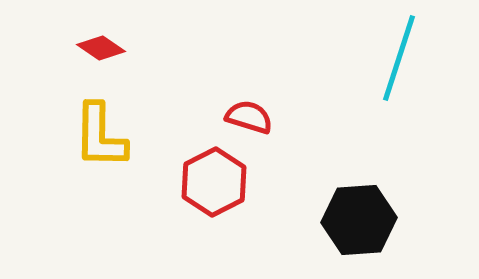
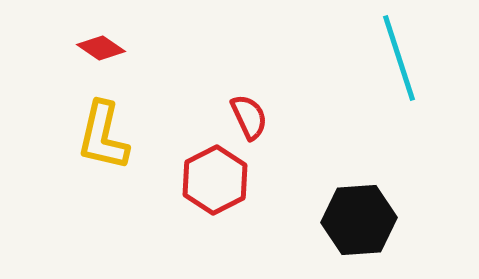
cyan line: rotated 36 degrees counterclockwise
red semicircle: rotated 48 degrees clockwise
yellow L-shape: moved 3 px right; rotated 12 degrees clockwise
red hexagon: moved 1 px right, 2 px up
